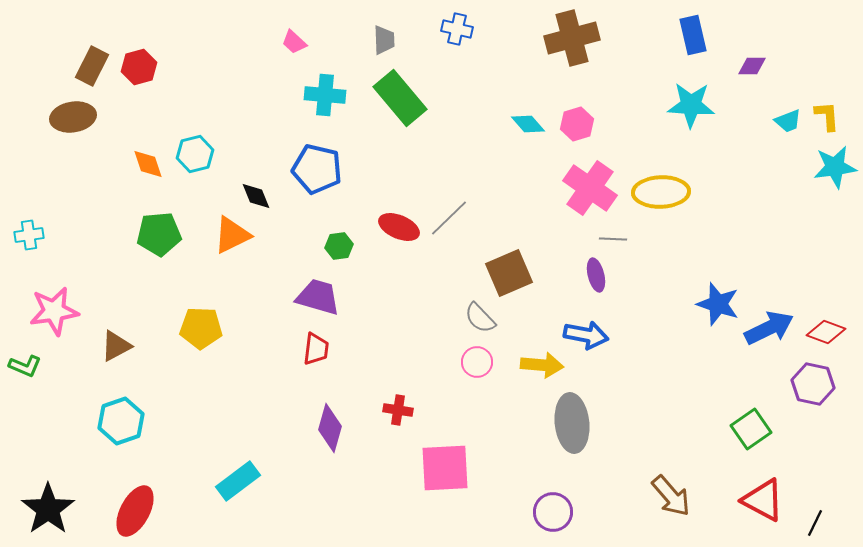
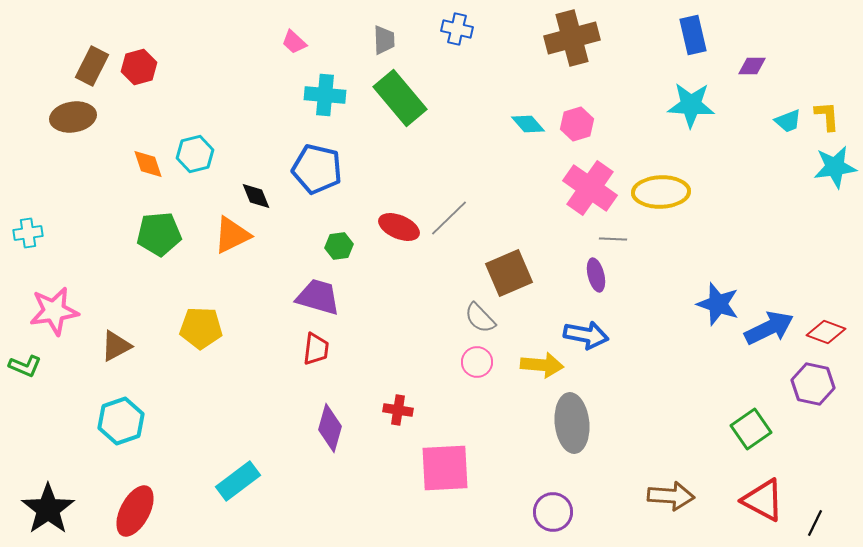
cyan cross at (29, 235): moved 1 px left, 2 px up
brown arrow at (671, 496): rotated 45 degrees counterclockwise
